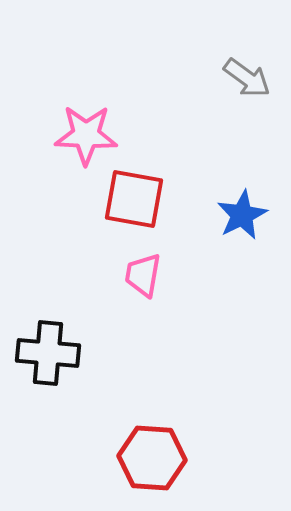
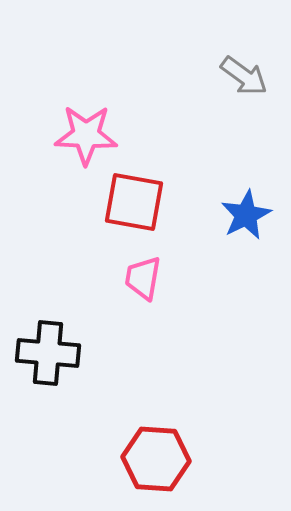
gray arrow: moved 3 px left, 2 px up
red square: moved 3 px down
blue star: moved 4 px right
pink trapezoid: moved 3 px down
red hexagon: moved 4 px right, 1 px down
